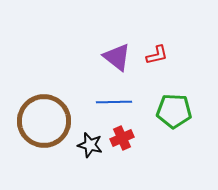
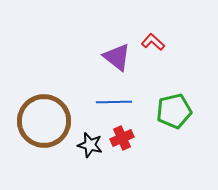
red L-shape: moved 4 px left, 13 px up; rotated 125 degrees counterclockwise
green pentagon: rotated 16 degrees counterclockwise
